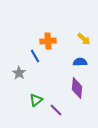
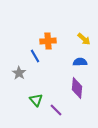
green triangle: rotated 32 degrees counterclockwise
